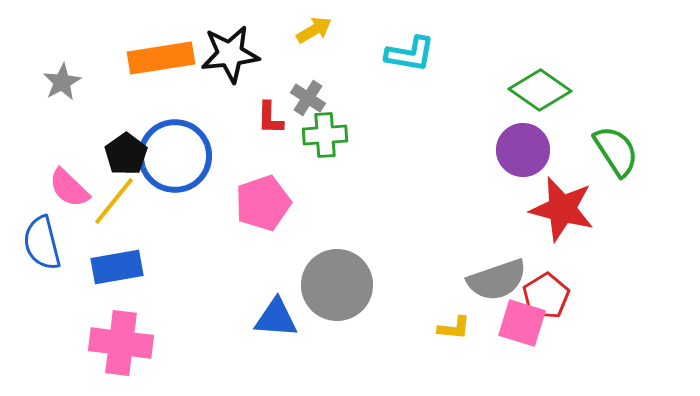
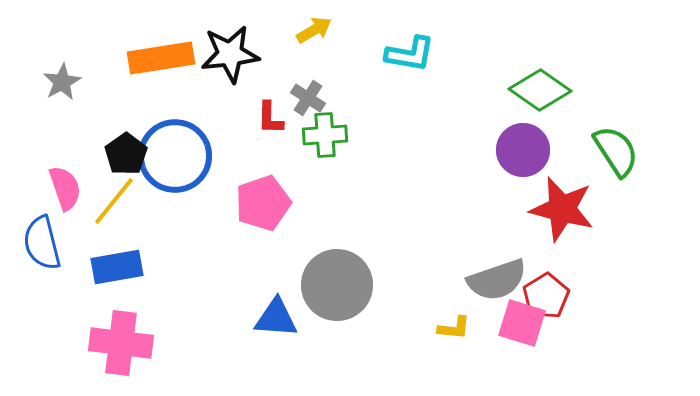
pink semicircle: moved 4 px left; rotated 153 degrees counterclockwise
